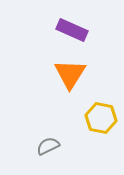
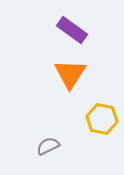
purple rectangle: rotated 12 degrees clockwise
yellow hexagon: moved 1 px right, 1 px down
